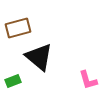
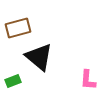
pink L-shape: rotated 20 degrees clockwise
